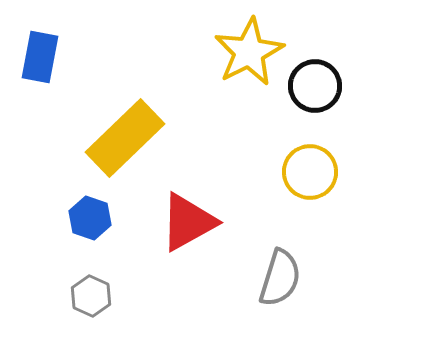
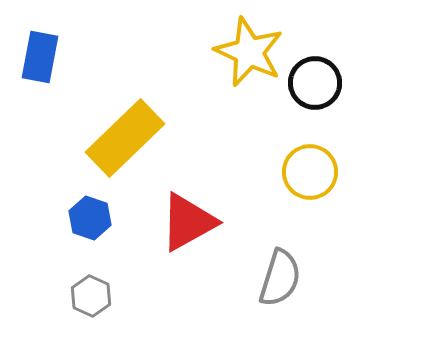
yellow star: rotated 20 degrees counterclockwise
black circle: moved 3 px up
